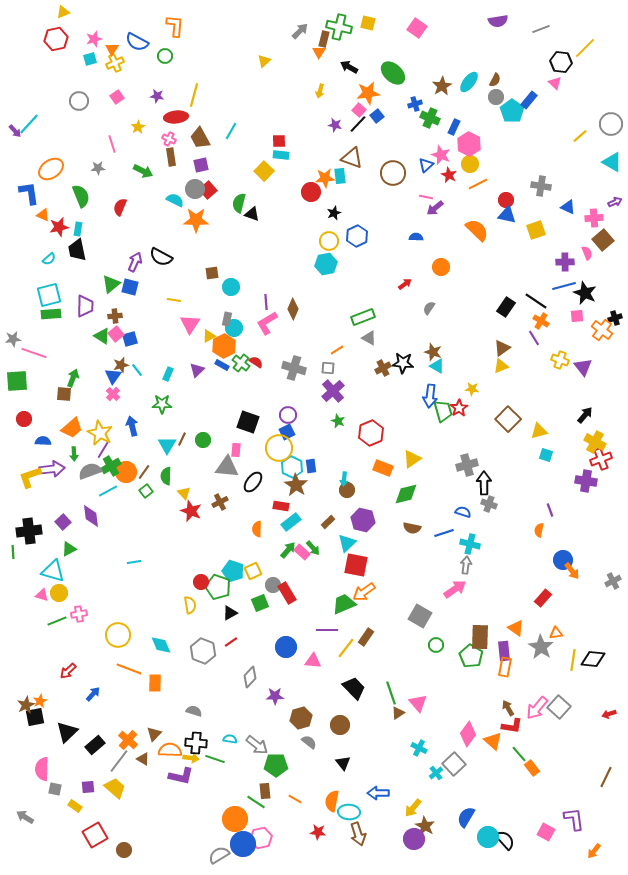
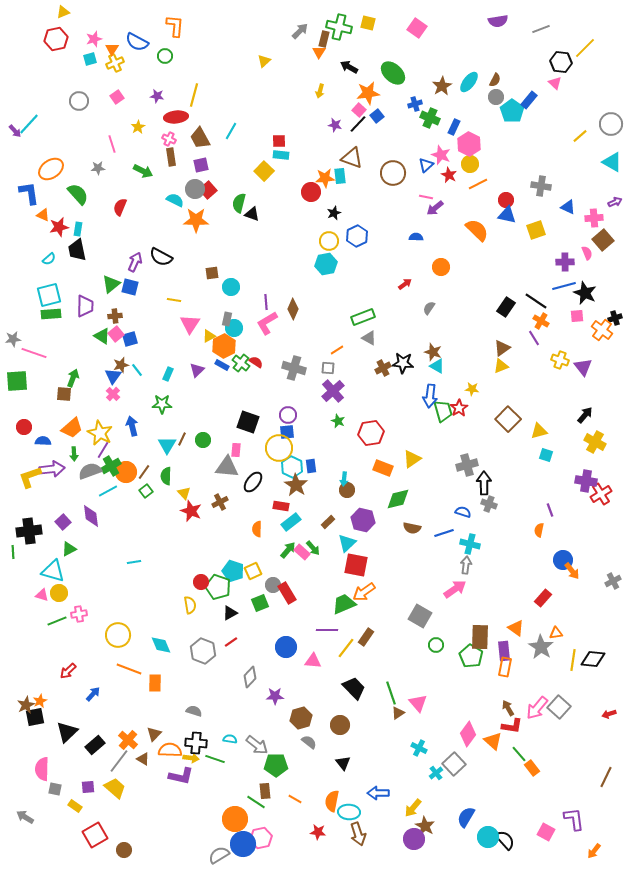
green semicircle at (81, 196): moved 3 px left, 2 px up; rotated 20 degrees counterclockwise
red circle at (24, 419): moved 8 px down
blue square at (287, 432): rotated 21 degrees clockwise
red hexagon at (371, 433): rotated 15 degrees clockwise
red cross at (601, 459): moved 35 px down; rotated 10 degrees counterclockwise
green diamond at (406, 494): moved 8 px left, 5 px down
